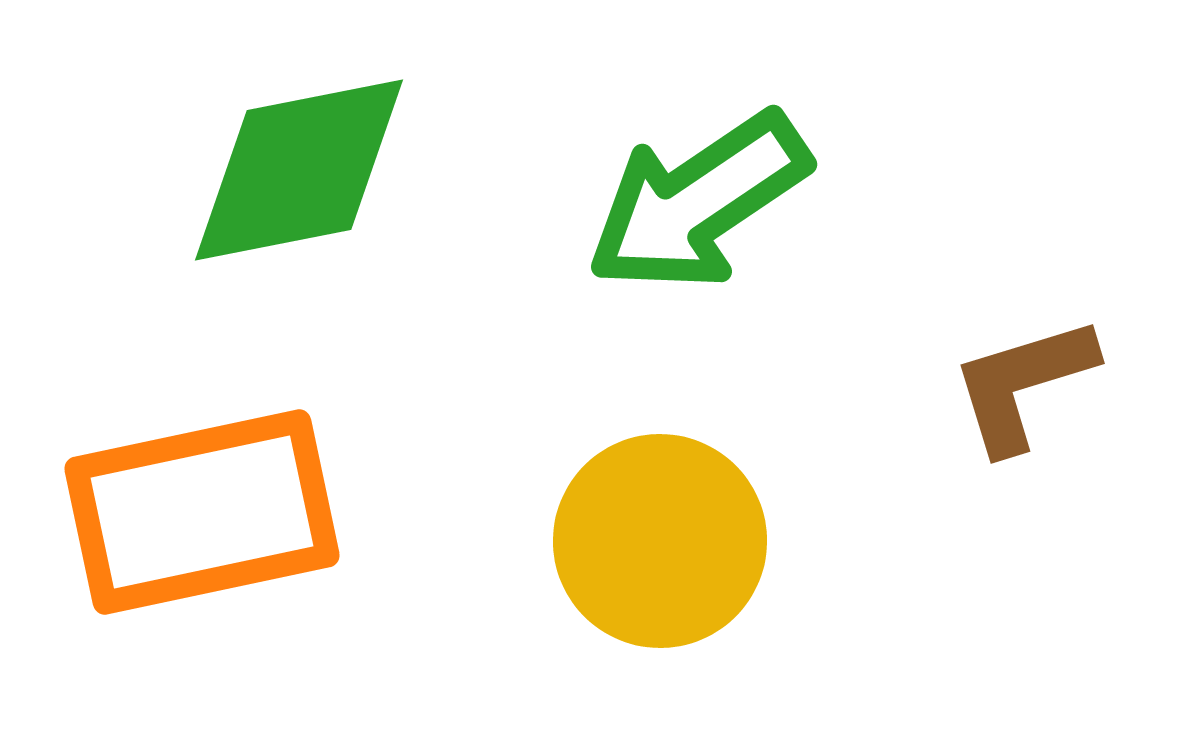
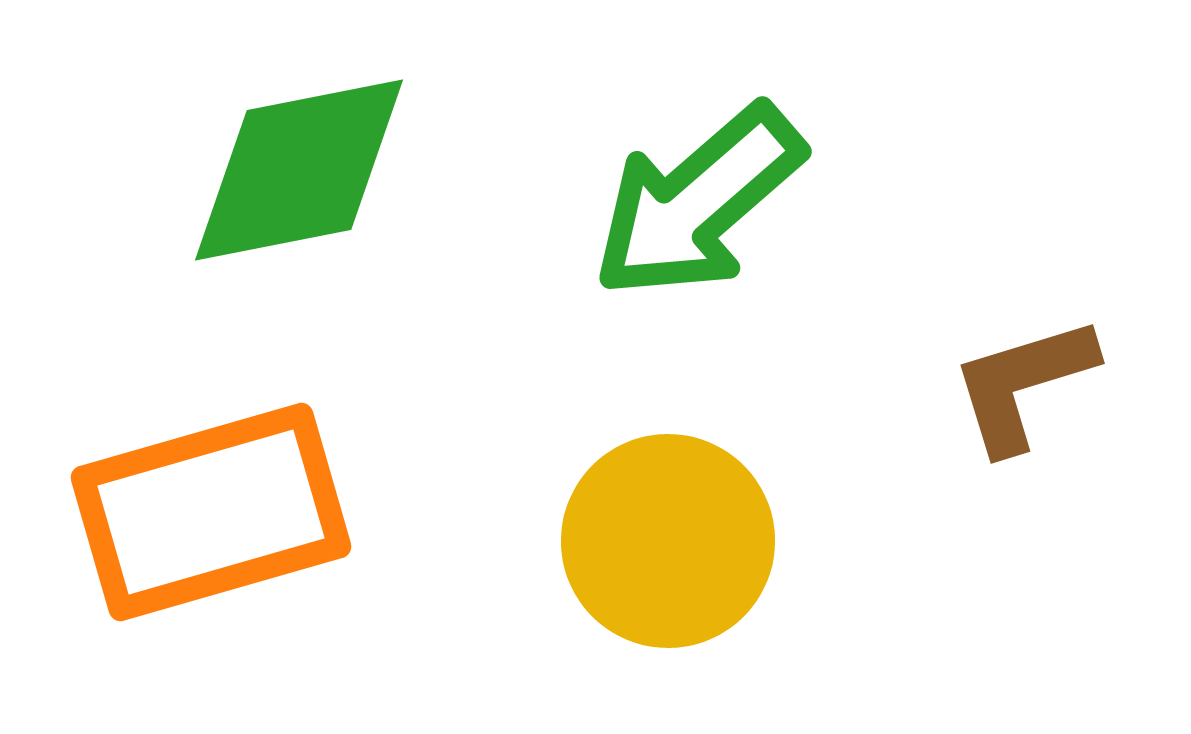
green arrow: rotated 7 degrees counterclockwise
orange rectangle: moved 9 px right; rotated 4 degrees counterclockwise
yellow circle: moved 8 px right
